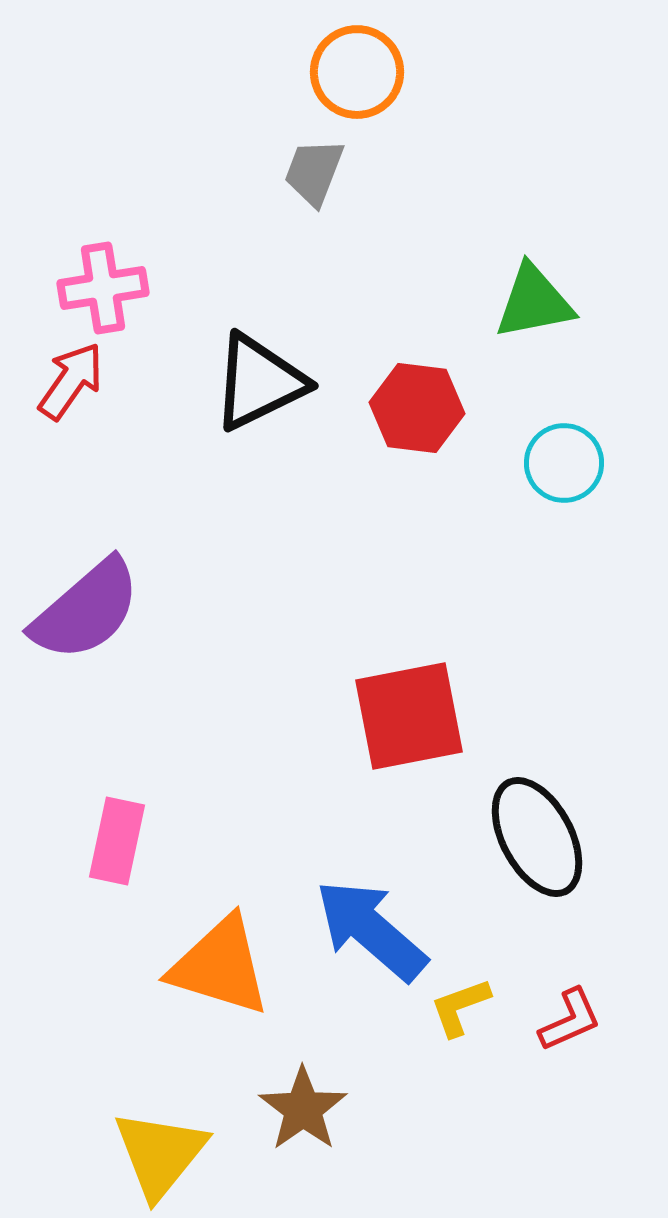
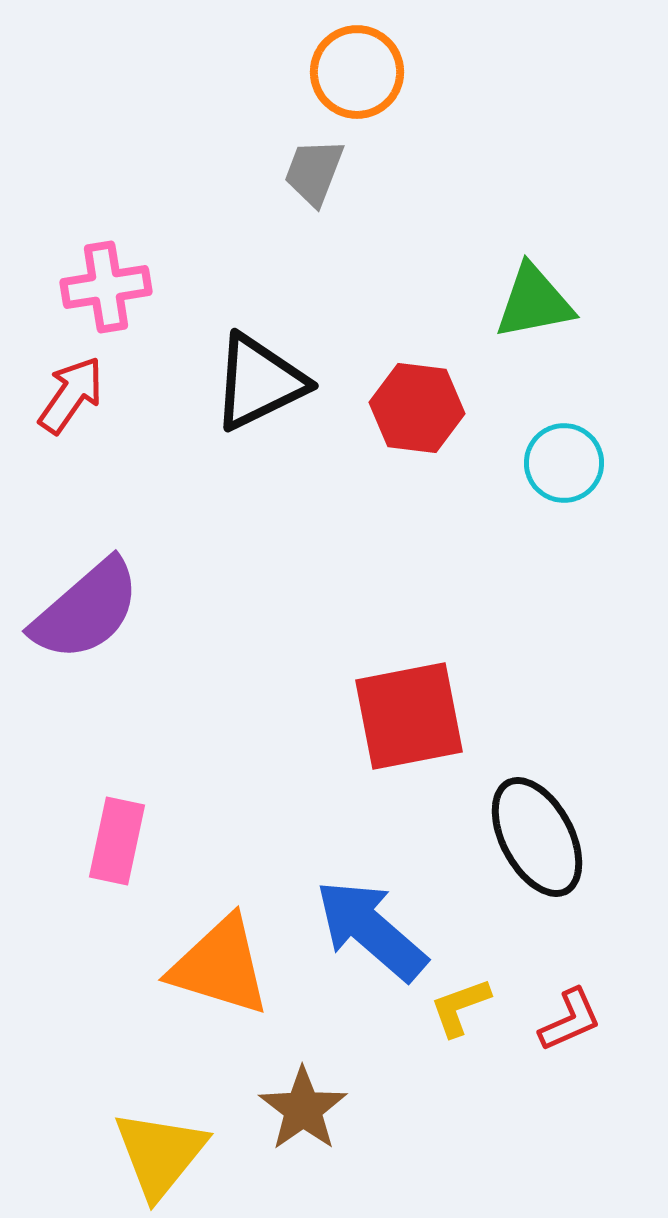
pink cross: moved 3 px right, 1 px up
red arrow: moved 14 px down
